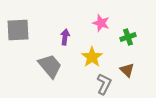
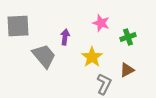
gray square: moved 4 px up
gray trapezoid: moved 6 px left, 10 px up
brown triangle: rotated 49 degrees clockwise
